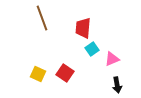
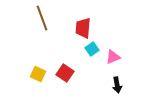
pink triangle: moved 1 px right, 2 px up
